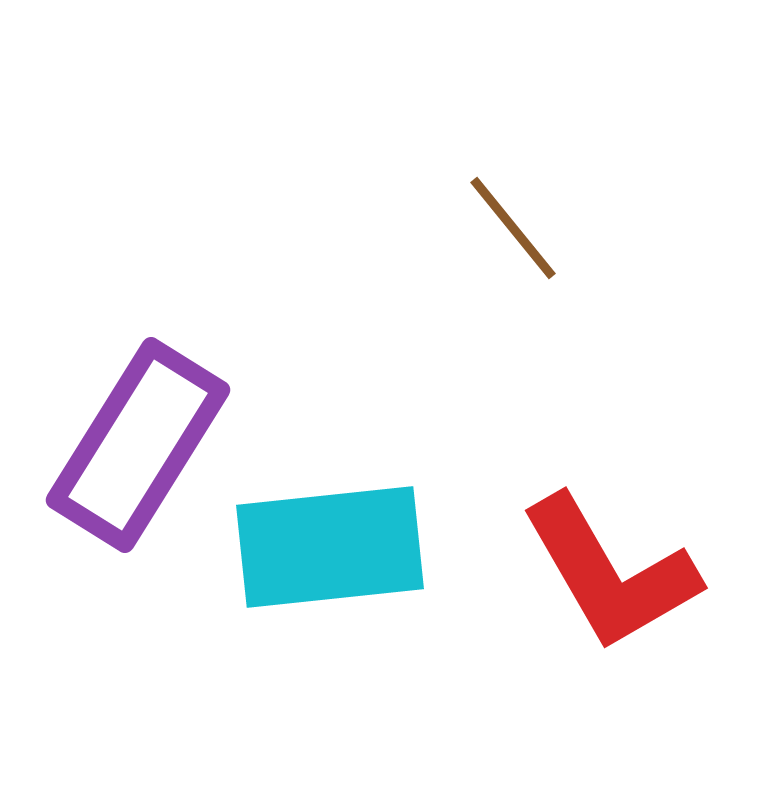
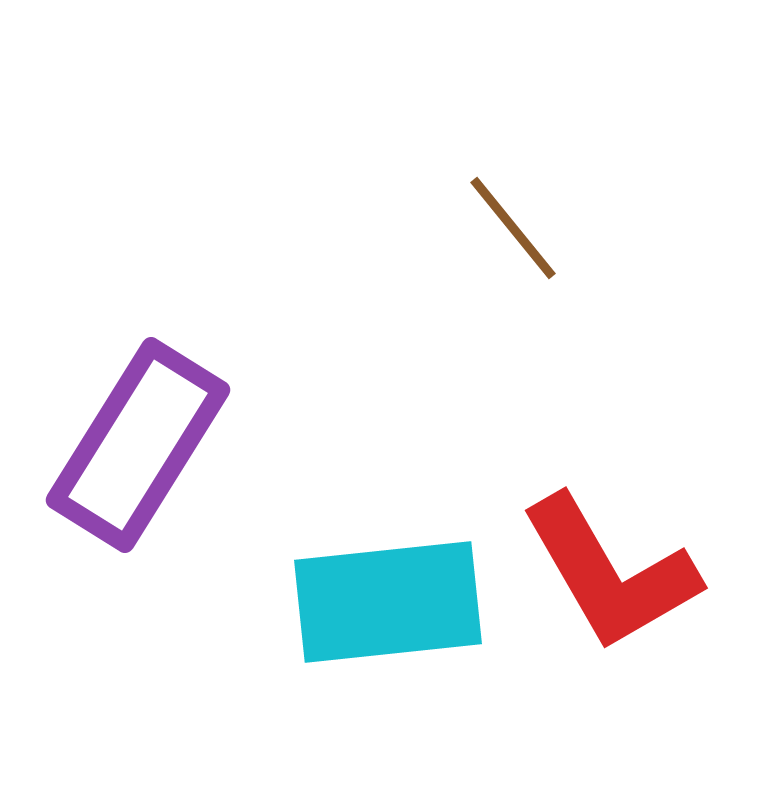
cyan rectangle: moved 58 px right, 55 px down
